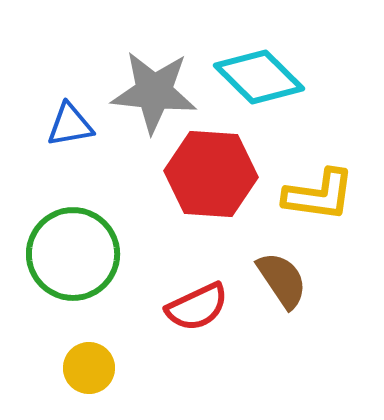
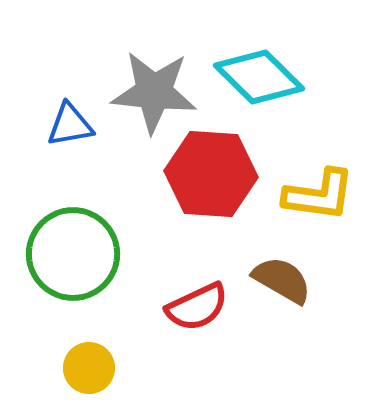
brown semicircle: rotated 26 degrees counterclockwise
